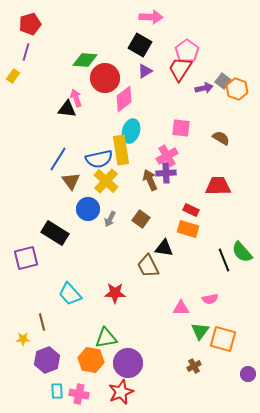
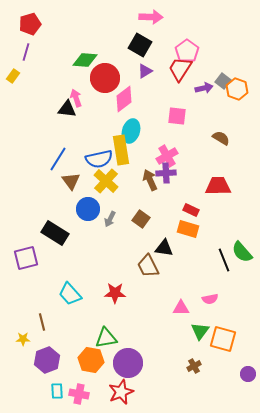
pink square at (181, 128): moved 4 px left, 12 px up
